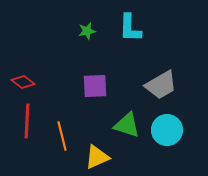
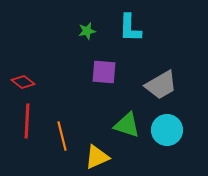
purple square: moved 9 px right, 14 px up; rotated 8 degrees clockwise
